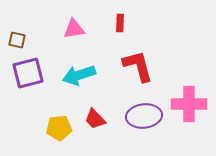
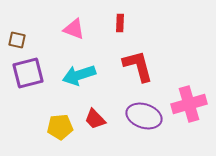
pink triangle: rotated 30 degrees clockwise
pink cross: rotated 16 degrees counterclockwise
purple ellipse: rotated 24 degrees clockwise
yellow pentagon: moved 1 px right, 1 px up
